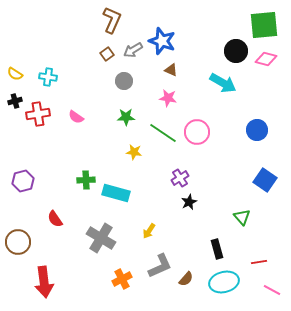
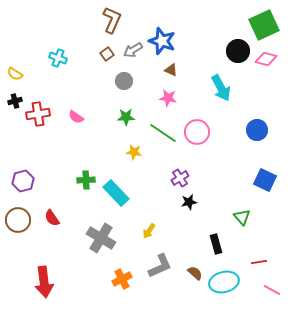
green square: rotated 20 degrees counterclockwise
black circle: moved 2 px right
cyan cross: moved 10 px right, 19 px up; rotated 12 degrees clockwise
cyan arrow: moved 2 px left, 5 px down; rotated 32 degrees clockwise
blue square: rotated 10 degrees counterclockwise
cyan rectangle: rotated 32 degrees clockwise
black star: rotated 14 degrees clockwise
red semicircle: moved 3 px left, 1 px up
brown circle: moved 22 px up
black rectangle: moved 1 px left, 5 px up
brown semicircle: moved 9 px right, 6 px up; rotated 91 degrees counterclockwise
